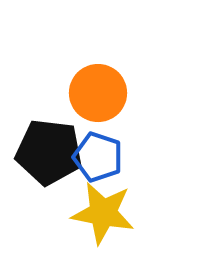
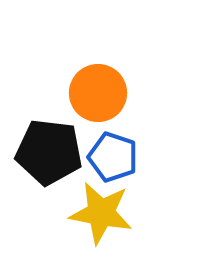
blue pentagon: moved 15 px right
yellow star: moved 2 px left
